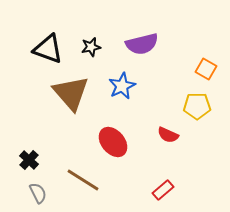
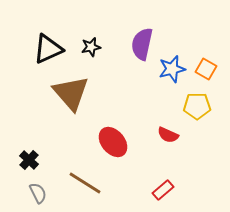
purple semicircle: rotated 116 degrees clockwise
black triangle: rotated 44 degrees counterclockwise
blue star: moved 50 px right, 17 px up; rotated 12 degrees clockwise
brown line: moved 2 px right, 3 px down
